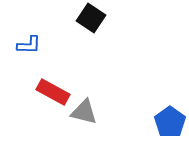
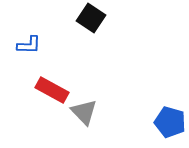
red rectangle: moved 1 px left, 2 px up
gray triangle: rotated 32 degrees clockwise
blue pentagon: rotated 20 degrees counterclockwise
